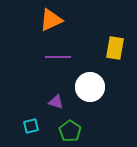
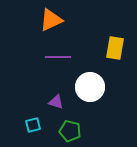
cyan square: moved 2 px right, 1 px up
green pentagon: rotated 20 degrees counterclockwise
